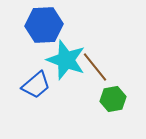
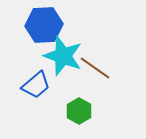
cyan star: moved 3 px left, 4 px up
brown line: moved 1 px down; rotated 16 degrees counterclockwise
green hexagon: moved 34 px left, 12 px down; rotated 20 degrees counterclockwise
